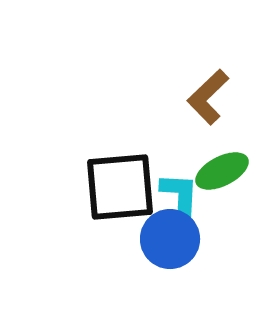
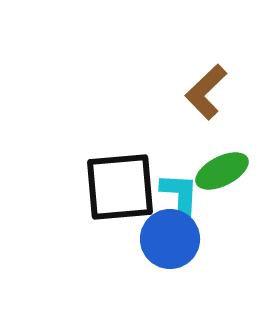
brown L-shape: moved 2 px left, 5 px up
